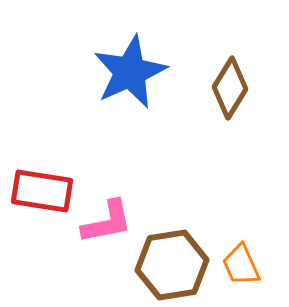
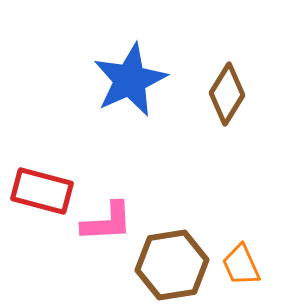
blue star: moved 8 px down
brown diamond: moved 3 px left, 6 px down
red rectangle: rotated 6 degrees clockwise
pink L-shape: rotated 8 degrees clockwise
